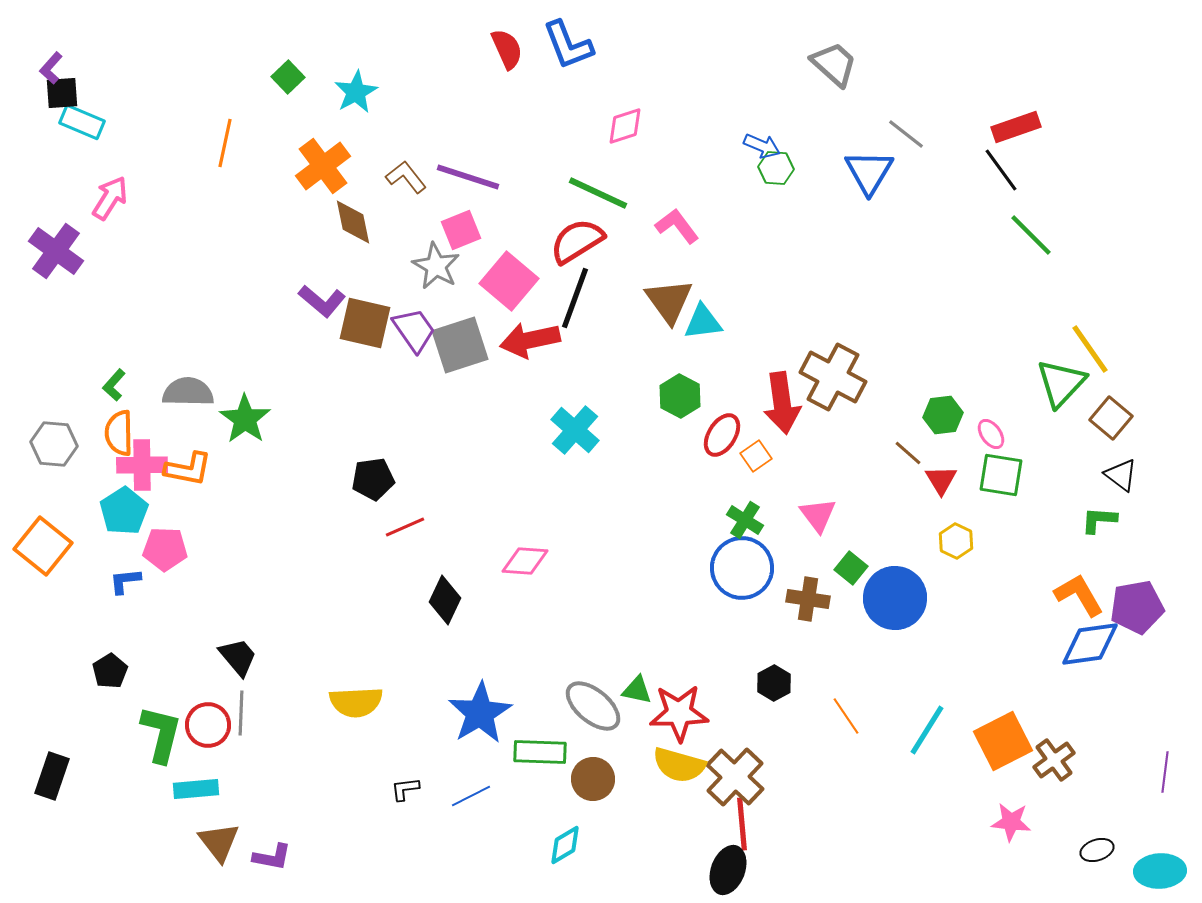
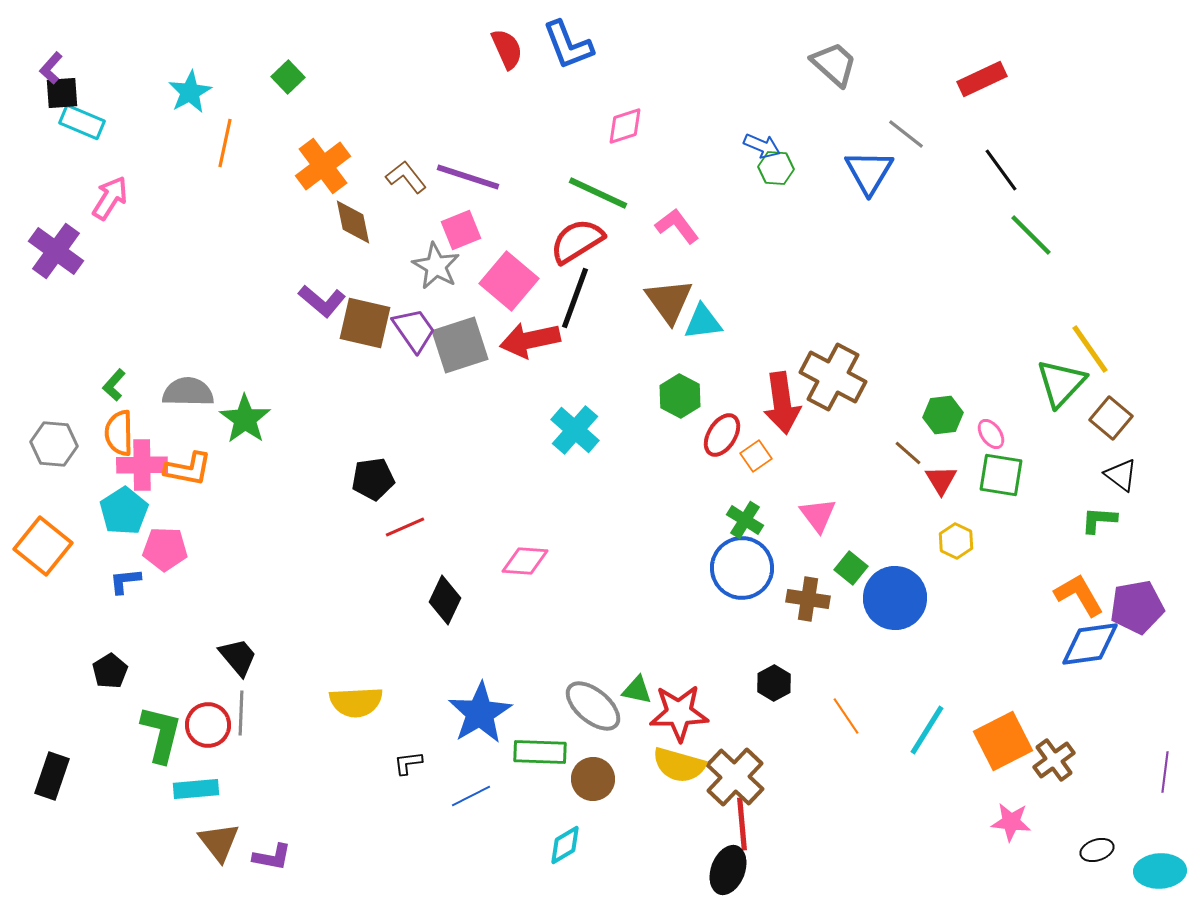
cyan star at (356, 92): moved 166 px left
red rectangle at (1016, 127): moved 34 px left, 48 px up; rotated 6 degrees counterclockwise
black L-shape at (405, 789): moved 3 px right, 26 px up
